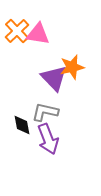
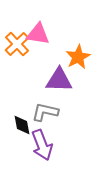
orange cross: moved 13 px down
orange star: moved 6 px right, 10 px up; rotated 15 degrees counterclockwise
purple triangle: moved 5 px right, 2 px down; rotated 44 degrees counterclockwise
purple arrow: moved 6 px left, 6 px down
